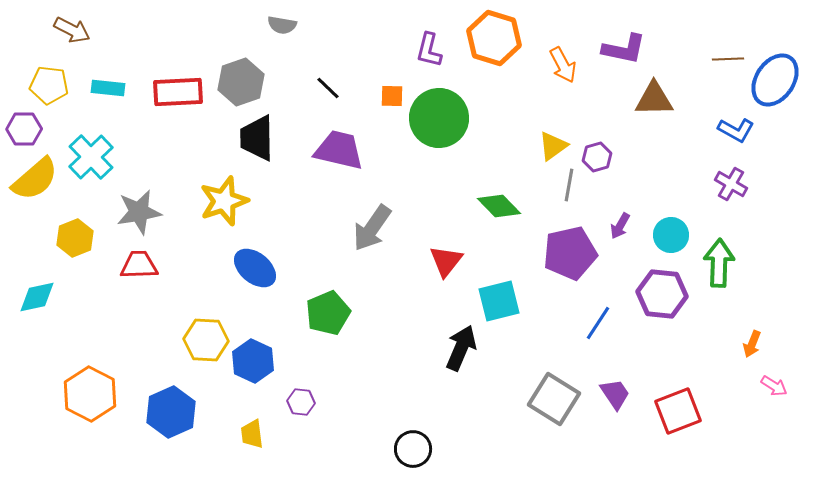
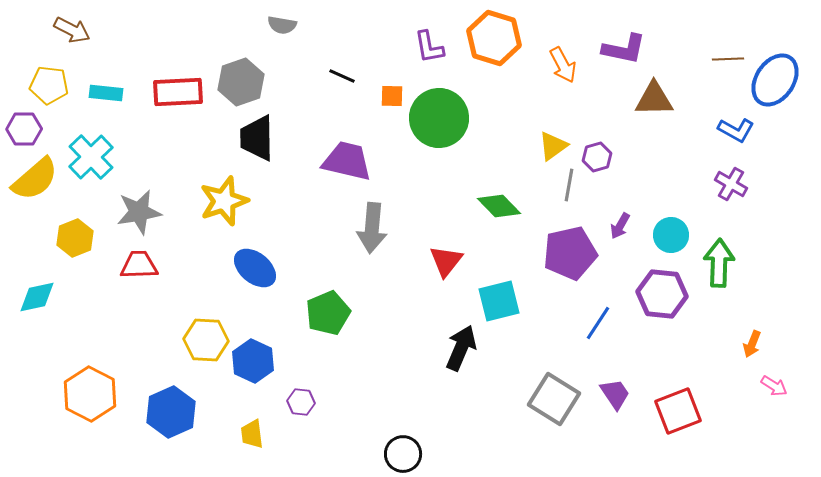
purple L-shape at (429, 50): moved 3 px up; rotated 24 degrees counterclockwise
cyan rectangle at (108, 88): moved 2 px left, 5 px down
black line at (328, 88): moved 14 px right, 12 px up; rotated 20 degrees counterclockwise
purple trapezoid at (339, 150): moved 8 px right, 11 px down
gray arrow at (372, 228): rotated 30 degrees counterclockwise
black circle at (413, 449): moved 10 px left, 5 px down
